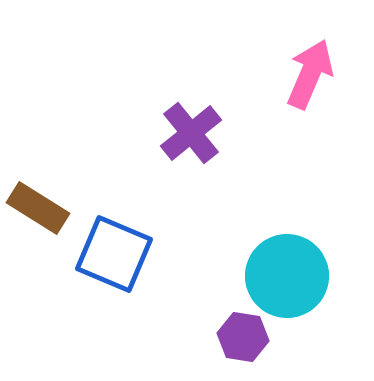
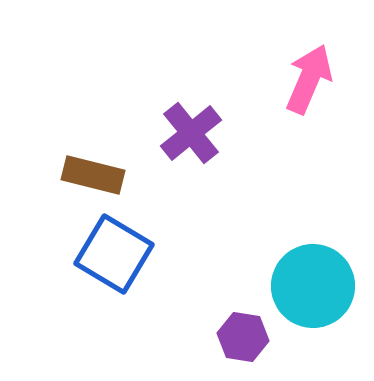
pink arrow: moved 1 px left, 5 px down
brown rectangle: moved 55 px right, 33 px up; rotated 18 degrees counterclockwise
blue square: rotated 8 degrees clockwise
cyan circle: moved 26 px right, 10 px down
